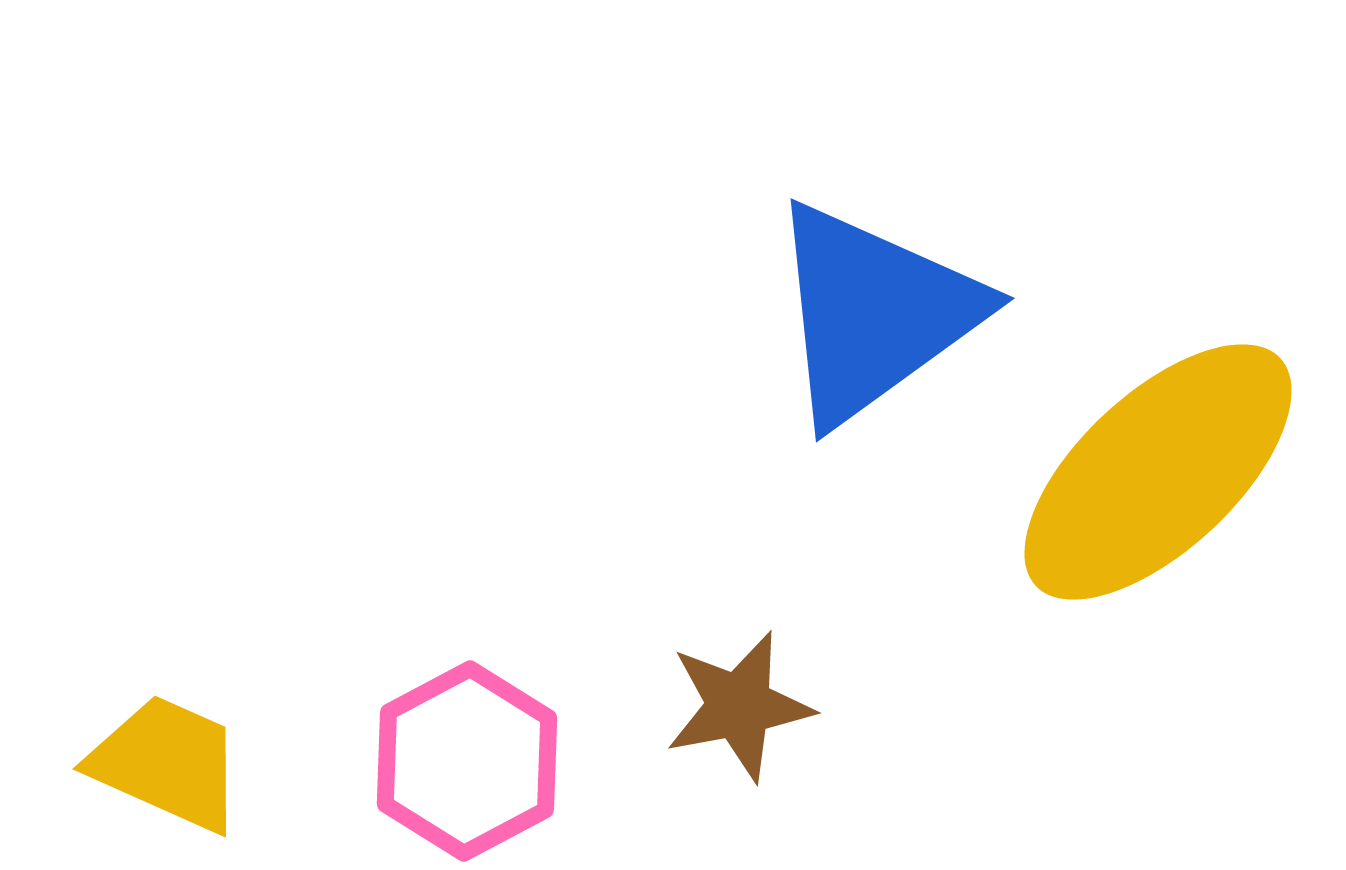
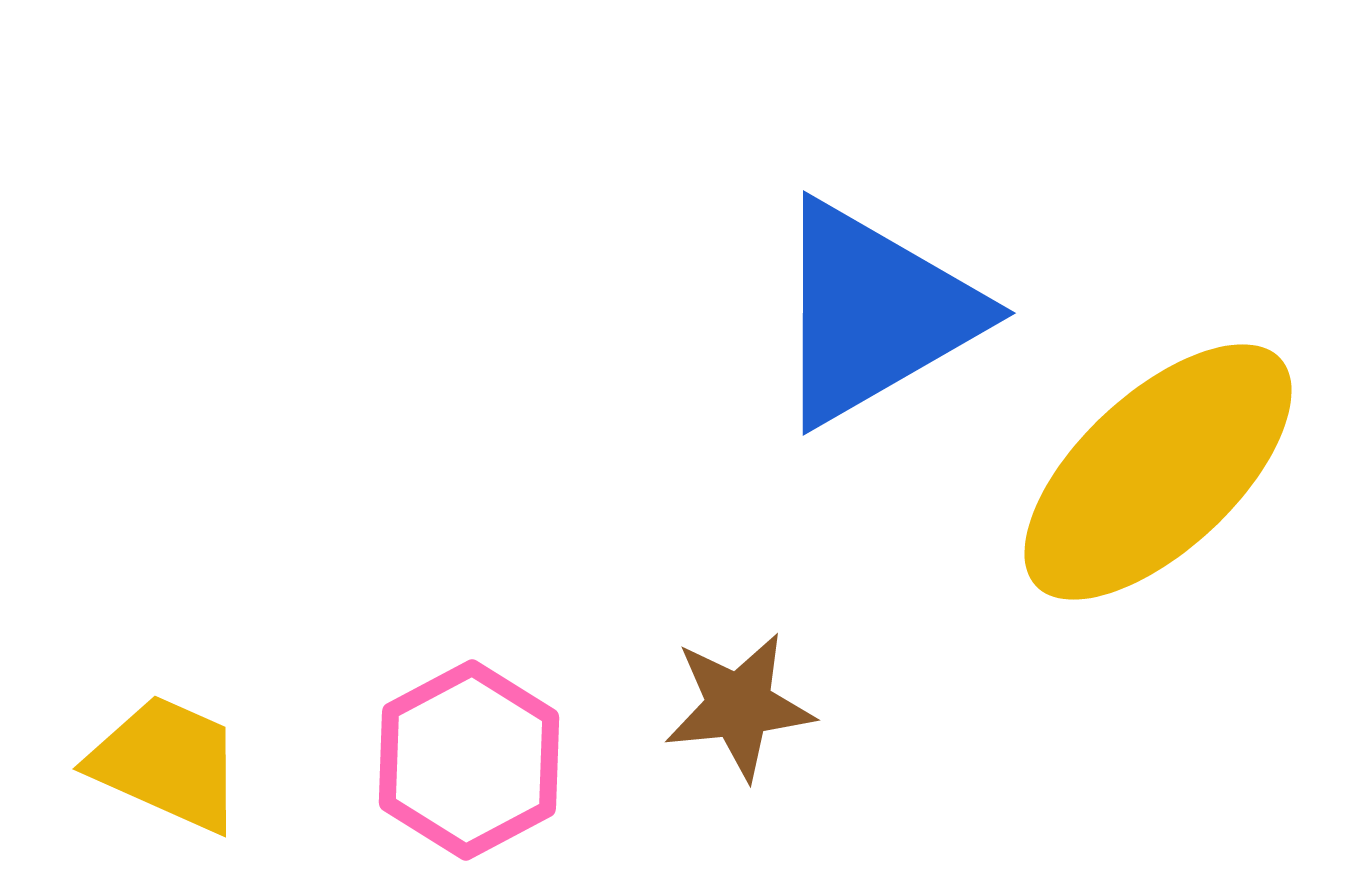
blue triangle: rotated 6 degrees clockwise
brown star: rotated 5 degrees clockwise
pink hexagon: moved 2 px right, 1 px up
